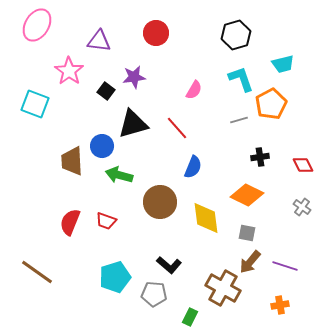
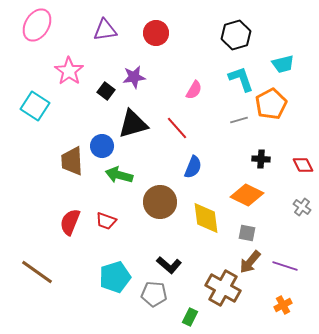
purple triangle: moved 6 px right, 11 px up; rotated 15 degrees counterclockwise
cyan square: moved 2 px down; rotated 12 degrees clockwise
black cross: moved 1 px right, 2 px down; rotated 12 degrees clockwise
orange cross: moved 3 px right; rotated 18 degrees counterclockwise
